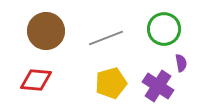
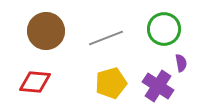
red diamond: moved 1 px left, 2 px down
